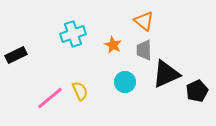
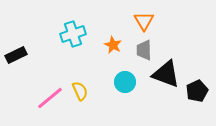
orange triangle: rotated 20 degrees clockwise
black triangle: rotated 44 degrees clockwise
